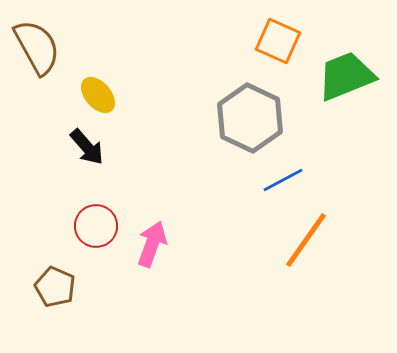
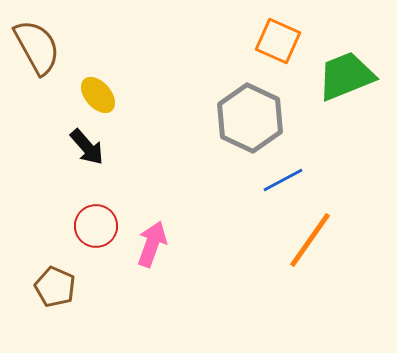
orange line: moved 4 px right
